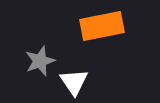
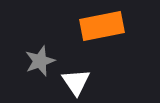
white triangle: moved 2 px right
